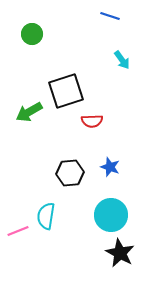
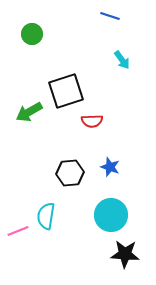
black star: moved 5 px right, 1 px down; rotated 24 degrees counterclockwise
